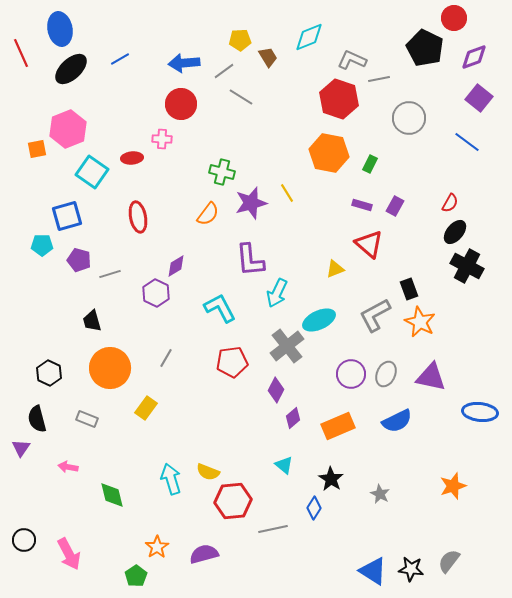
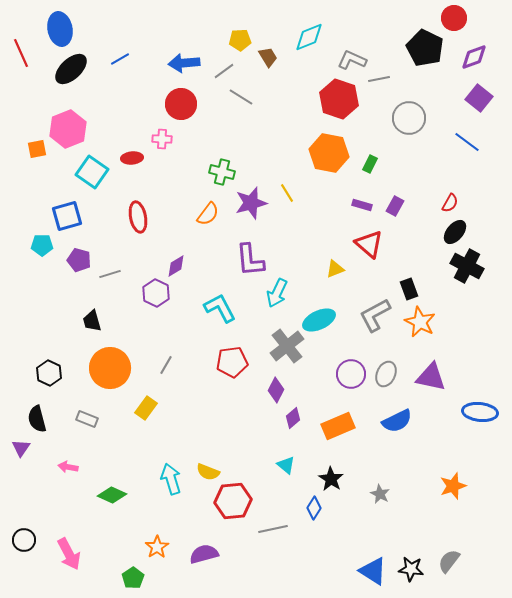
gray line at (166, 358): moved 7 px down
cyan triangle at (284, 465): moved 2 px right
green diamond at (112, 495): rotated 52 degrees counterclockwise
green pentagon at (136, 576): moved 3 px left, 2 px down
